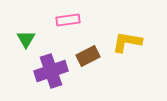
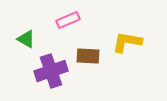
pink rectangle: rotated 15 degrees counterclockwise
green triangle: rotated 30 degrees counterclockwise
brown rectangle: rotated 30 degrees clockwise
